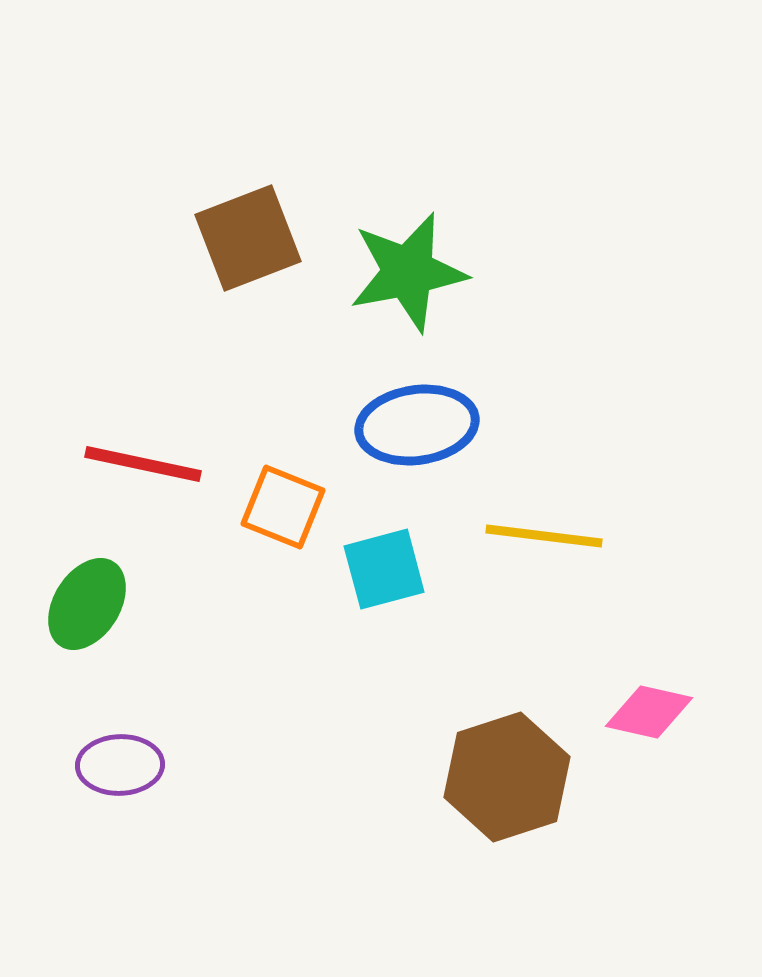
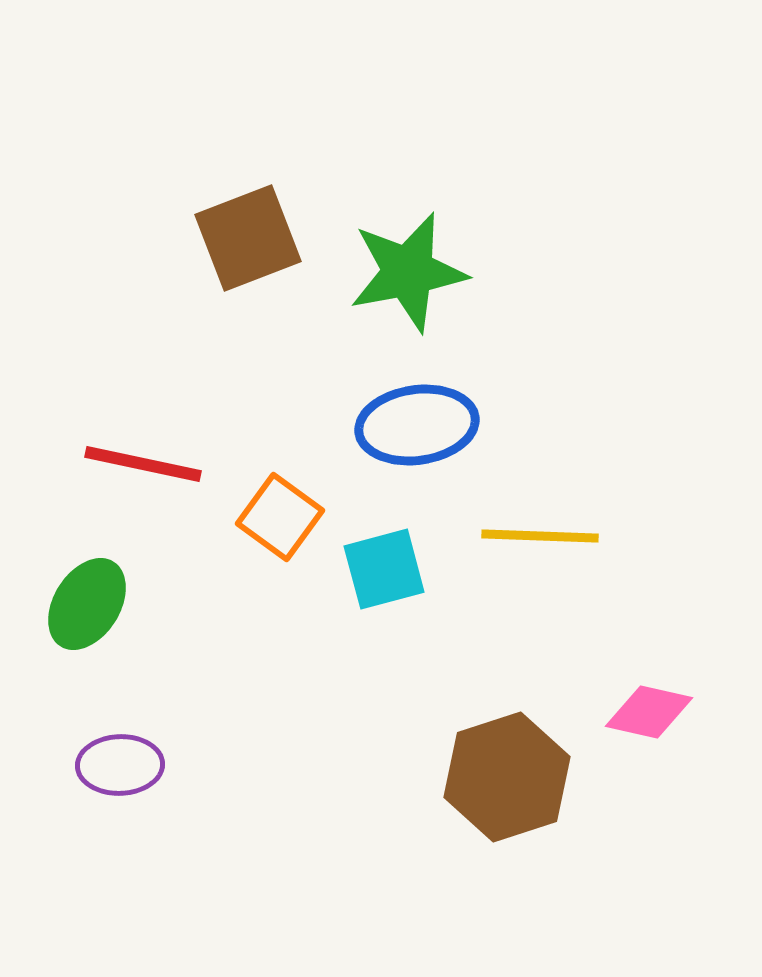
orange square: moved 3 px left, 10 px down; rotated 14 degrees clockwise
yellow line: moved 4 px left; rotated 5 degrees counterclockwise
